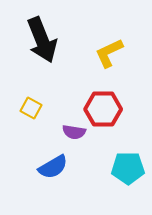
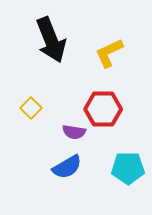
black arrow: moved 9 px right
yellow square: rotated 15 degrees clockwise
blue semicircle: moved 14 px right
